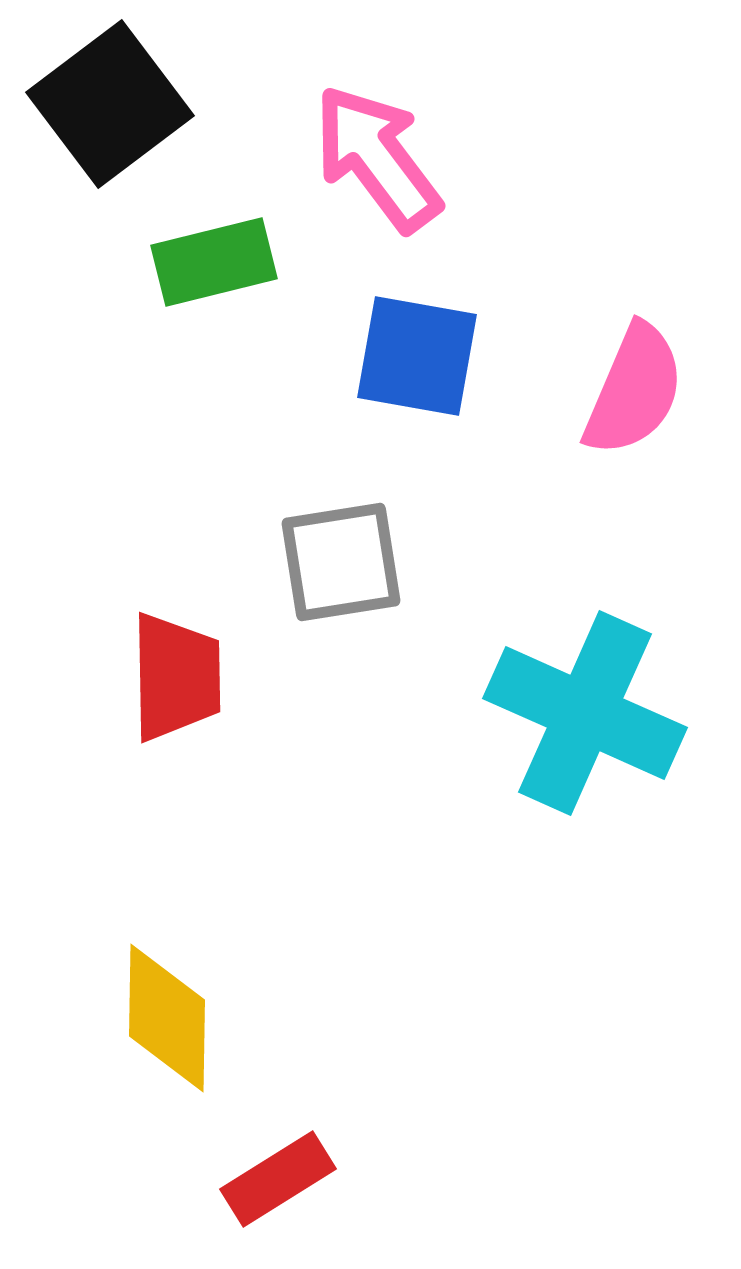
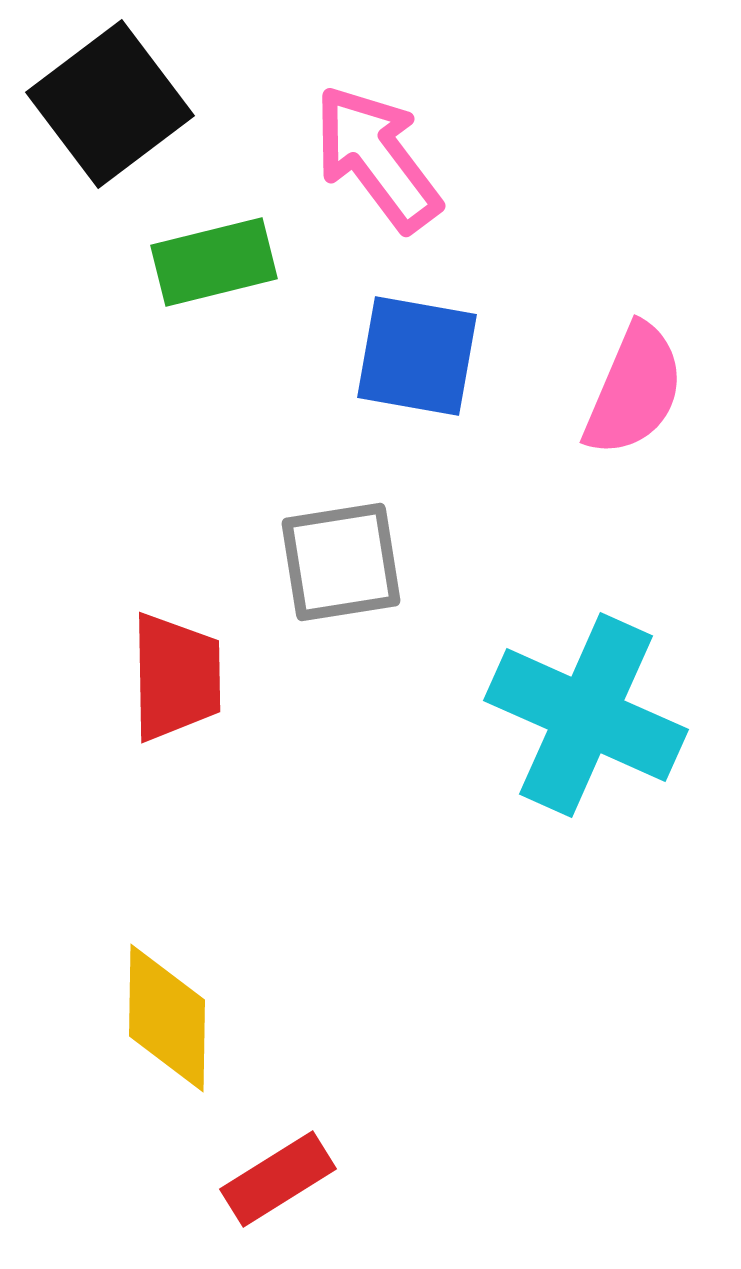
cyan cross: moved 1 px right, 2 px down
